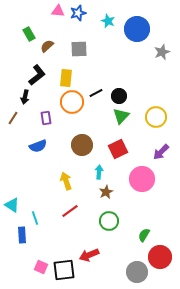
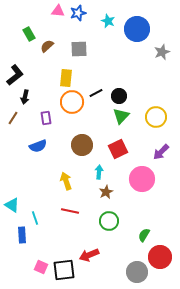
black L-shape: moved 22 px left
red line: rotated 48 degrees clockwise
